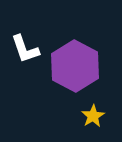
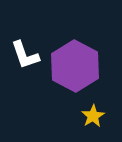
white L-shape: moved 6 px down
